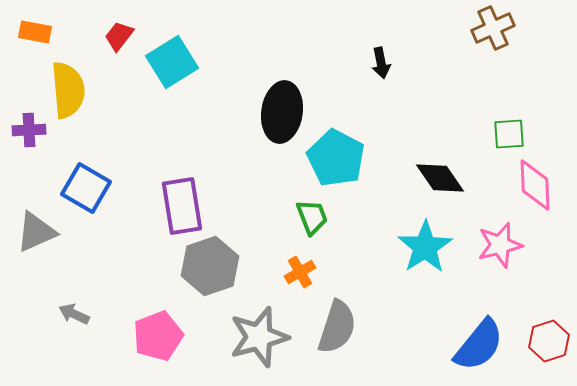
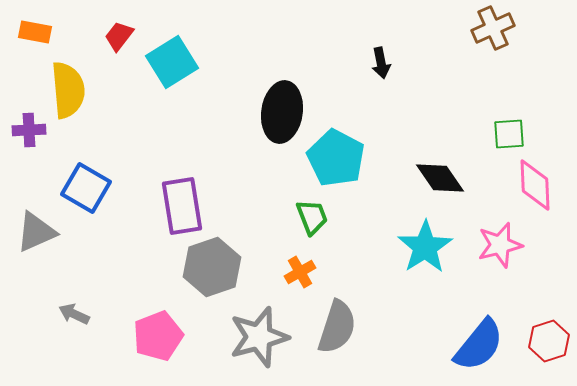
gray hexagon: moved 2 px right, 1 px down
